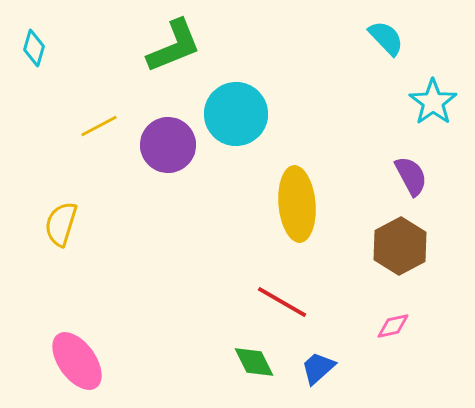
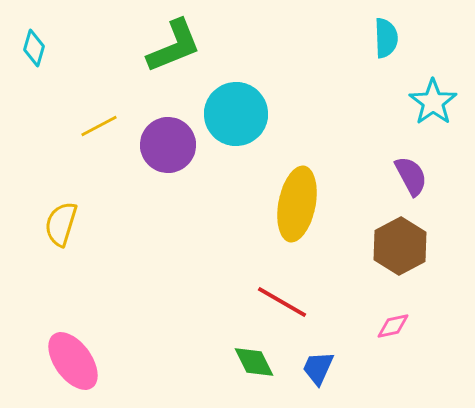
cyan semicircle: rotated 42 degrees clockwise
yellow ellipse: rotated 16 degrees clockwise
pink ellipse: moved 4 px left
blue trapezoid: rotated 24 degrees counterclockwise
